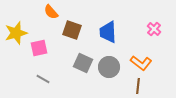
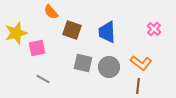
blue trapezoid: moved 1 px left
pink square: moved 2 px left
gray square: rotated 12 degrees counterclockwise
